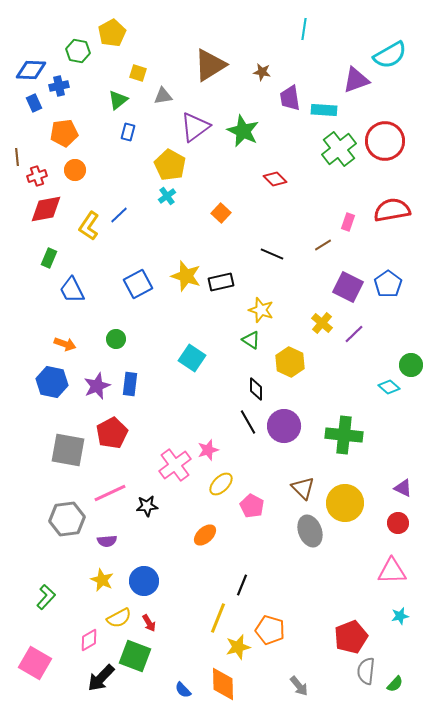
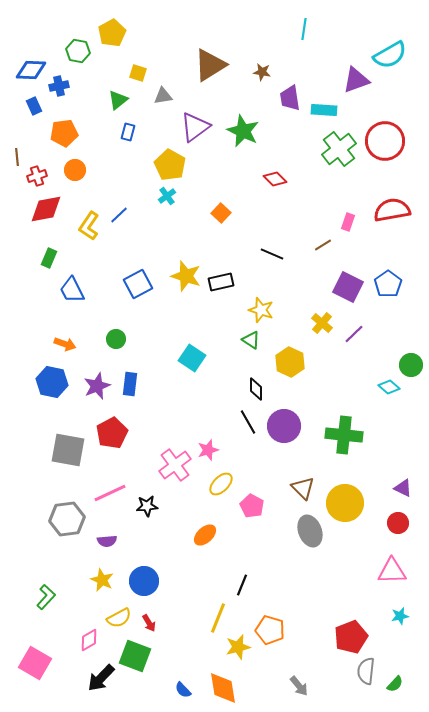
blue rectangle at (34, 103): moved 3 px down
orange diamond at (223, 684): moved 4 px down; rotated 8 degrees counterclockwise
